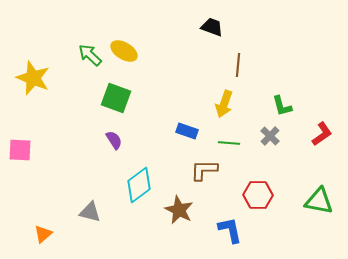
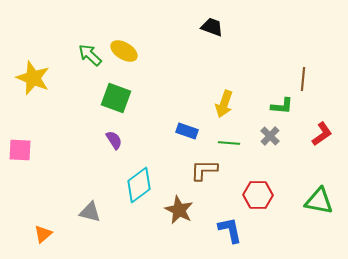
brown line: moved 65 px right, 14 px down
green L-shape: rotated 70 degrees counterclockwise
